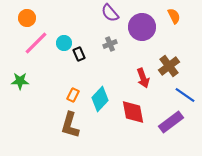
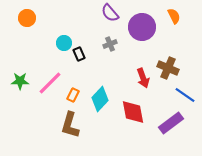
pink line: moved 14 px right, 40 px down
brown cross: moved 1 px left, 2 px down; rotated 30 degrees counterclockwise
purple rectangle: moved 1 px down
